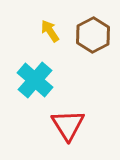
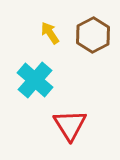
yellow arrow: moved 2 px down
red triangle: moved 2 px right
